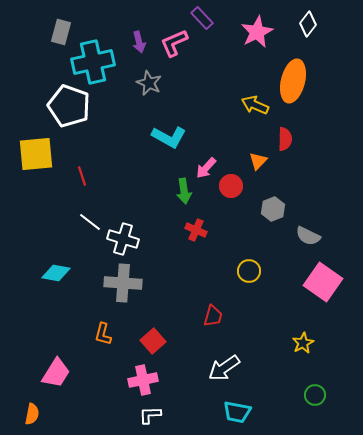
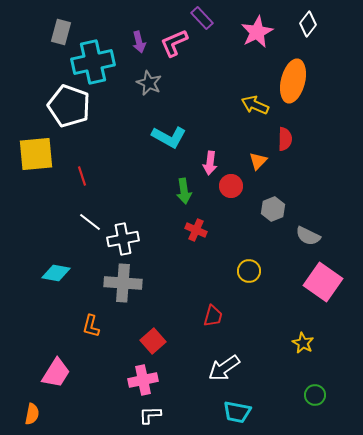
pink arrow: moved 4 px right, 5 px up; rotated 35 degrees counterclockwise
white cross: rotated 28 degrees counterclockwise
orange L-shape: moved 12 px left, 8 px up
yellow star: rotated 15 degrees counterclockwise
